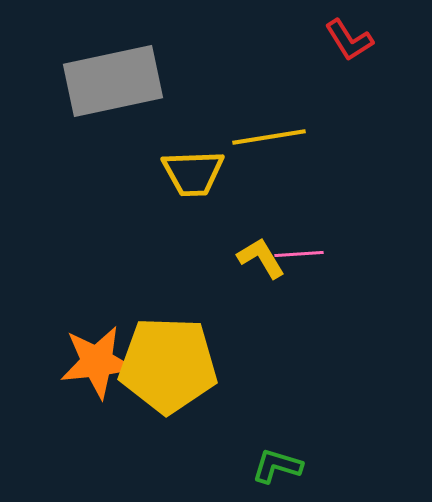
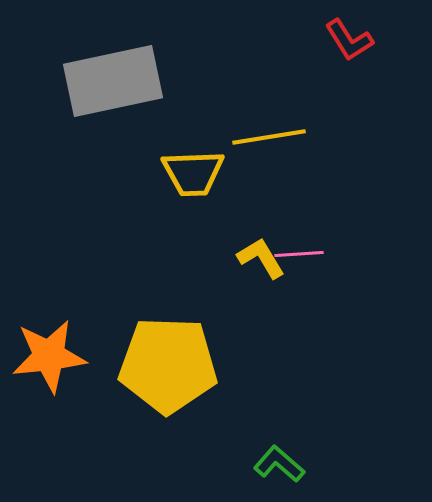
orange star: moved 48 px left, 6 px up
green L-shape: moved 2 px right, 2 px up; rotated 24 degrees clockwise
